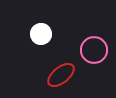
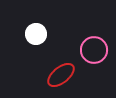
white circle: moved 5 px left
